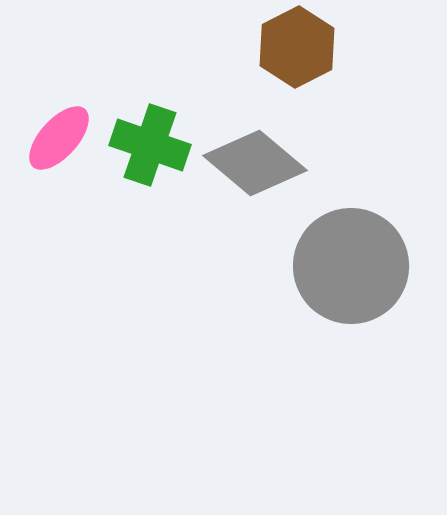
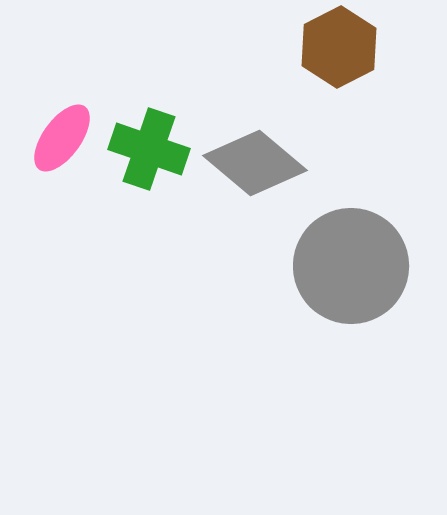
brown hexagon: moved 42 px right
pink ellipse: moved 3 px right; rotated 6 degrees counterclockwise
green cross: moved 1 px left, 4 px down
